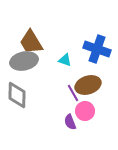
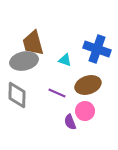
brown trapezoid: moved 2 px right, 1 px down; rotated 16 degrees clockwise
purple line: moved 16 px left; rotated 36 degrees counterclockwise
